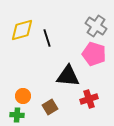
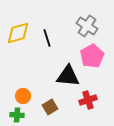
gray cross: moved 9 px left
yellow diamond: moved 4 px left, 3 px down
pink pentagon: moved 2 px left, 2 px down; rotated 25 degrees clockwise
red cross: moved 1 px left, 1 px down
